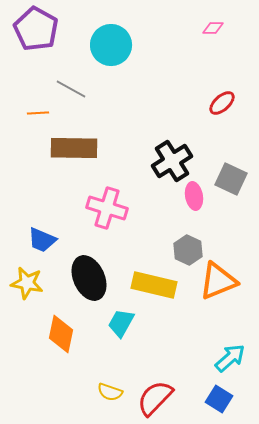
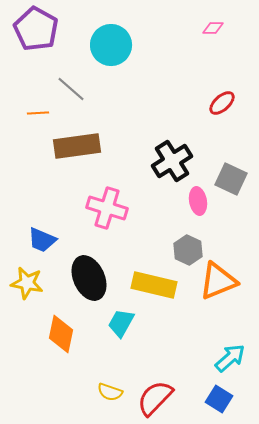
gray line: rotated 12 degrees clockwise
brown rectangle: moved 3 px right, 2 px up; rotated 9 degrees counterclockwise
pink ellipse: moved 4 px right, 5 px down
